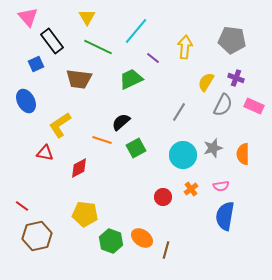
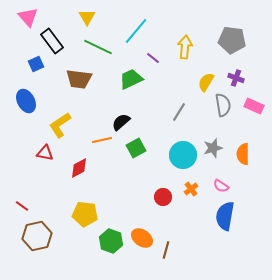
gray semicircle: rotated 35 degrees counterclockwise
orange line: rotated 30 degrees counterclockwise
pink semicircle: rotated 42 degrees clockwise
